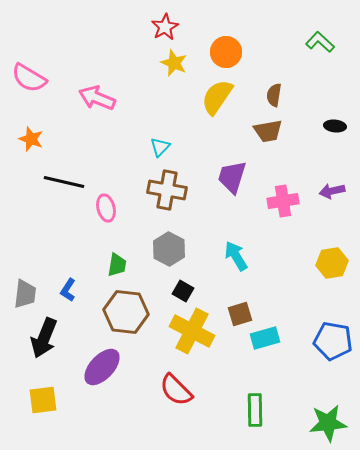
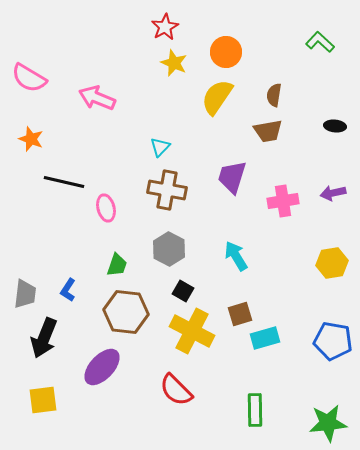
purple arrow: moved 1 px right, 2 px down
green trapezoid: rotated 10 degrees clockwise
